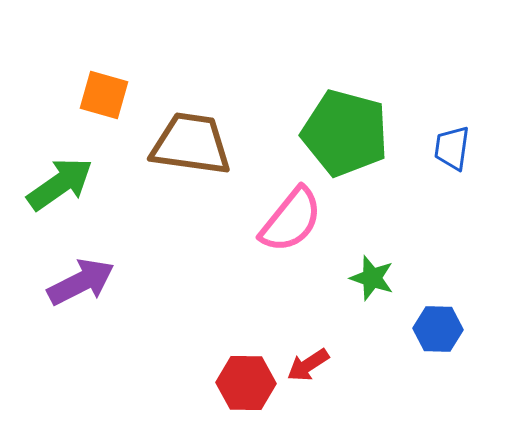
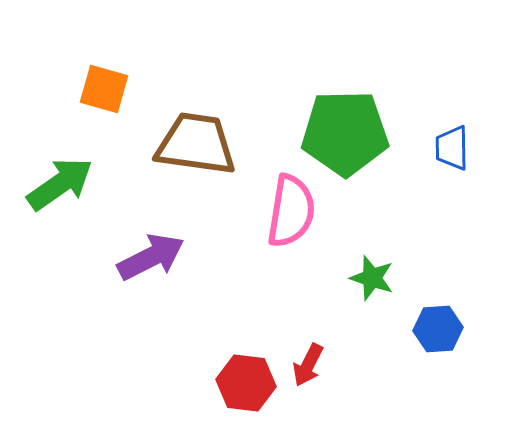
orange square: moved 6 px up
green pentagon: rotated 16 degrees counterclockwise
brown trapezoid: moved 5 px right
blue trapezoid: rotated 9 degrees counterclockwise
pink semicircle: moved 9 px up; rotated 30 degrees counterclockwise
purple arrow: moved 70 px right, 25 px up
blue hexagon: rotated 6 degrees counterclockwise
red arrow: rotated 30 degrees counterclockwise
red hexagon: rotated 6 degrees clockwise
